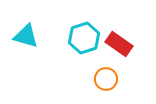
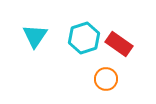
cyan triangle: moved 9 px right; rotated 48 degrees clockwise
